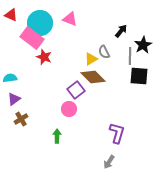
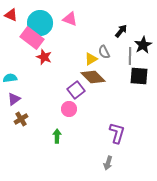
gray arrow: moved 1 px left, 1 px down; rotated 16 degrees counterclockwise
